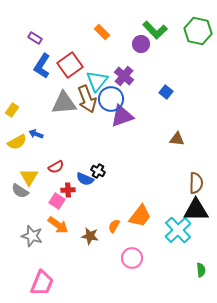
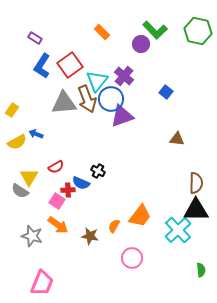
blue semicircle: moved 4 px left, 4 px down
